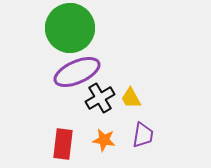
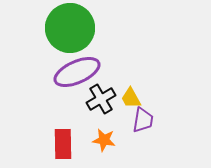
black cross: moved 1 px right, 1 px down
purple trapezoid: moved 15 px up
red rectangle: rotated 8 degrees counterclockwise
